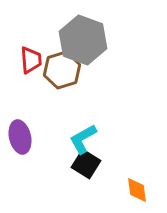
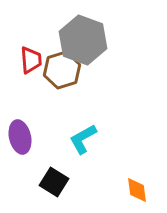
black square: moved 32 px left, 18 px down
